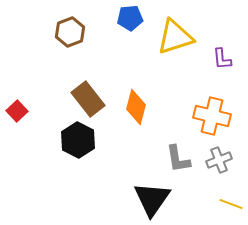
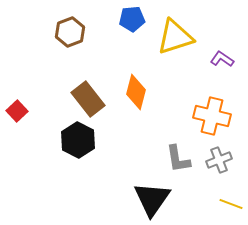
blue pentagon: moved 2 px right, 1 px down
purple L-shape: rotated 130 degrees clockwise
orange diamond: moved 15 px up
